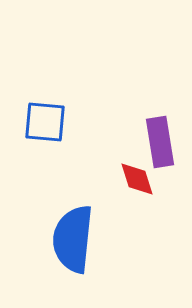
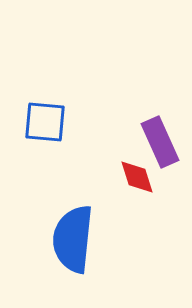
purple rectangle: rotated 15 degrees counterclockwise
red diamond: moved 2 px up
